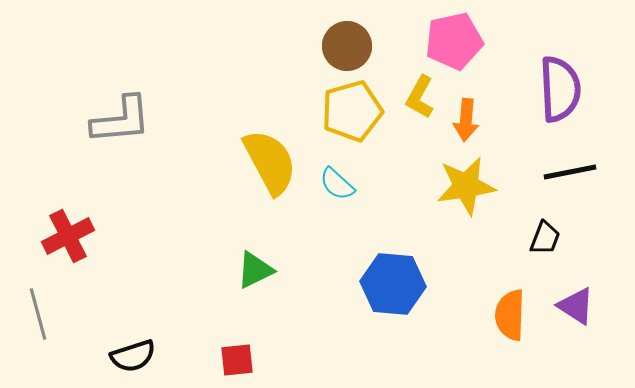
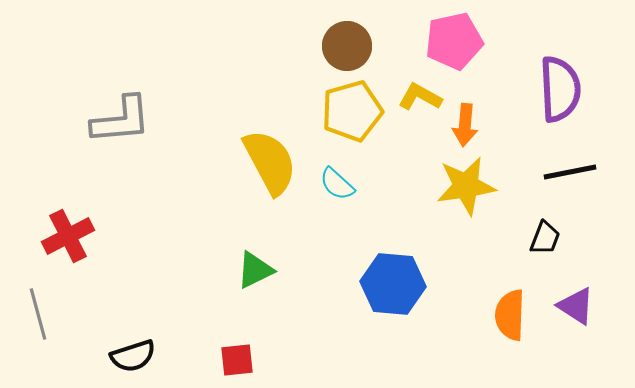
yellow L-shape: rotated 90 degrees clockwise
orange arrow: moved 1 px left, 5 px down
